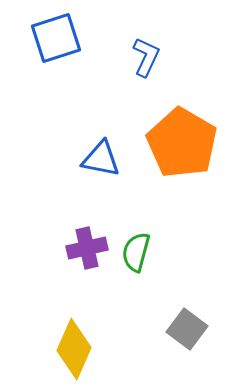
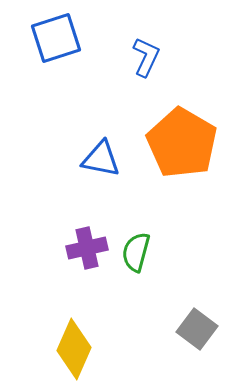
gray square: moved 10 px right
